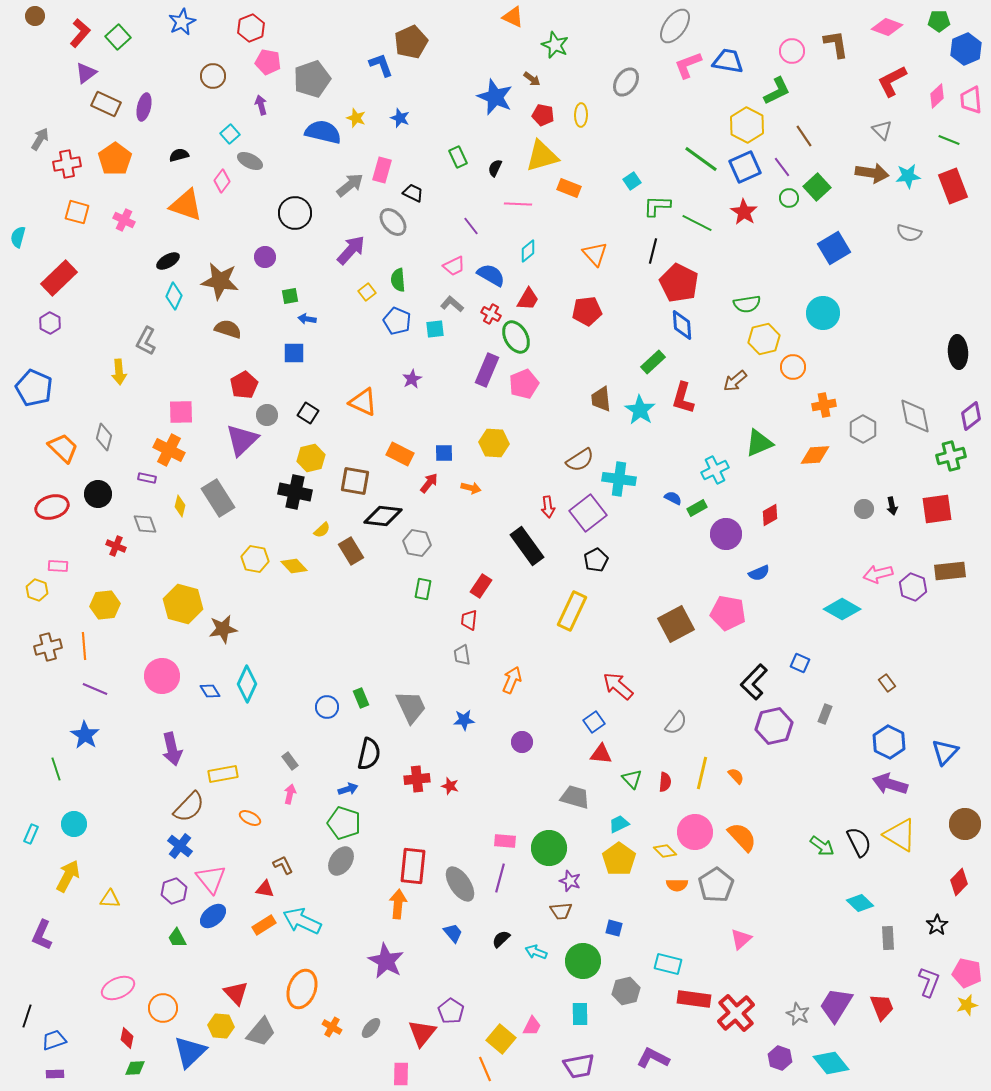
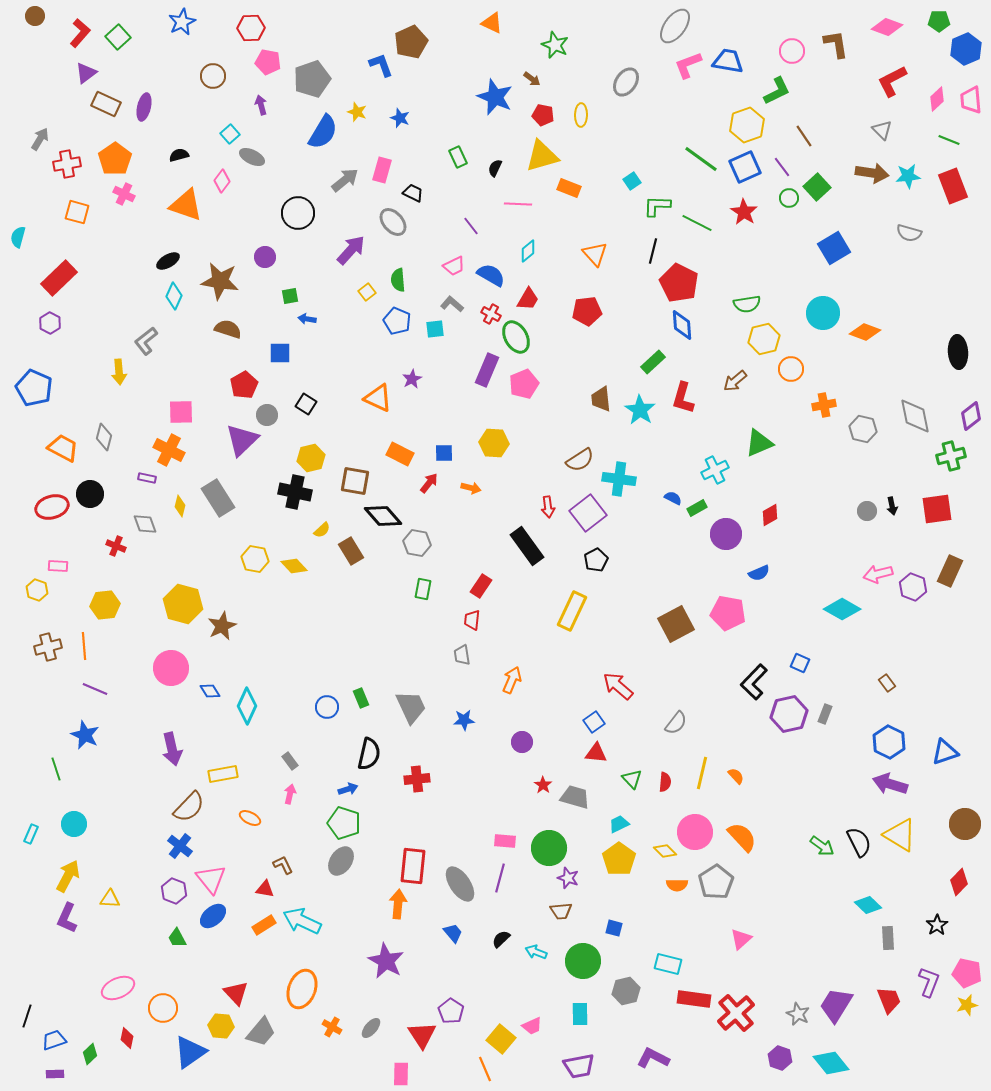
orange triangle at (513, 17): moved 21 px left, 6 px down
red hexagon at (251, 28): rotated 20 degrees clockwise
pink diamond at (937, 96): moved 3 px down
yellow star at (356, 118): moved 1 px right, 6 px up
yellow hexagon at (747, 125): rotated 12 degrees clockwise
blue semicircle at (323, 132): rotated 108 degrees clockwise
gray ellipse at (250, 161): moved 2 px right, 4 px up
gray arrow at (350, 185): moved 5 px left, 5 px up
black circle at (295, 213): moved 3 px right
pink cross at (124, 220): moved 26 px up
gray L-shape at (146, 341): rotated 24 degrees clockwise
blue square at (294, 353): moved 14 px left
orange circle at (793, 367): moved 2 px left, 2 px down
orange triangle at (363, 402): moved 15 px right, 4 px up
black square at (308, 413): moved 2 px left, 9 px up
gray hexagon at (863, 429): rotated 16 degrees counterclockwise
orange trapezoid at (63, 448): rotated 16 degrees counterclockwise
orange diamond at (815, 455): moved 50 px right, 123 px up; rotated 24 degrees clockwise
black circle at (98, 494): moved 8 px left
gray circle at (864, 509): moved 3 px right, 2 px down
black diamond at (383, 516): rotated 42 degrees clockwise
brown rectangle at (950, 571): rotated 60 degrees counterclockwise
red trapezoid at (469, 620): moved 3 px right
brown star at (223, 629): moved 1 px left, 3 px up; rotated 16 degrees counterclockwise
pink circle at (162, 676): moved 9 px right, 8 px up
cyan diamond at (247, 684): moved 22 px down
purple hexagon at (774, 726): moved 15 px right, 12 px up
blue star at (85, 735): rotated 8 degrees counterclockwise
blue triangle at (945, 752): rotated 28 degrees clockwise
red triangle at (601, 754): moved 5 px left, 1 px up
red star at (450, 786): moved 93 px right, 1 px up; rotated 18 degrees clockwise
purple star at (570, 881): moved 2 px left, 3 px up
gray pentagon at (716, 885): moved 3 px up
purple hexagon at (174, 891): rotated 20 degrees counterclockwise
cyan diamond at (860, 903): moved 8 px right, 2 px down
purple L-shape at (42, 935): moved 25 px right, 17 px up
red trapezoid at (882, 1007): moved 7 px right, 7 px up
pink trapezoid at (532, 1026): rotated 40 degrees clockwise
red triangle at (422, 1033): moved 2 px down; rotated 12 degrees counterclockwise
blue triangle at (190, 1052): rotated 9 degrees clockwise
green diamond at (135, 1068): moved 45 px left, 14 px up; rotated 40 degrees counterclockwise
